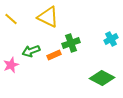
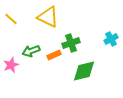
green diamond: moved 18 px left, 7 px up; rotated 40 degrees counterclockwise
